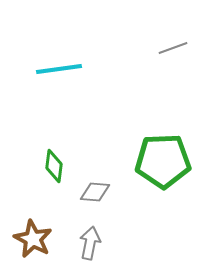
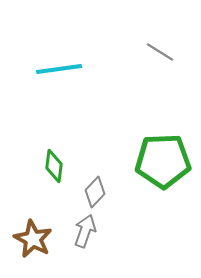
gray line: moved 13 px left, 4 px down; rotated 52 degrees clockwise
gray diamond: rotated 52 degrees counterclockwise
gray arrow: moved 5 px left, 12 px up; rotated 8 degrees clockwise
